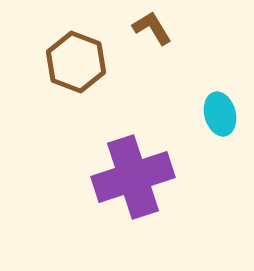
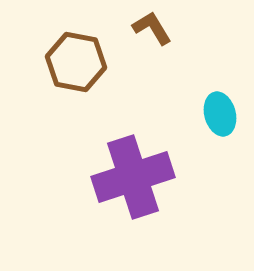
brown hexagon: rotated 10 degrees counterclockwise
